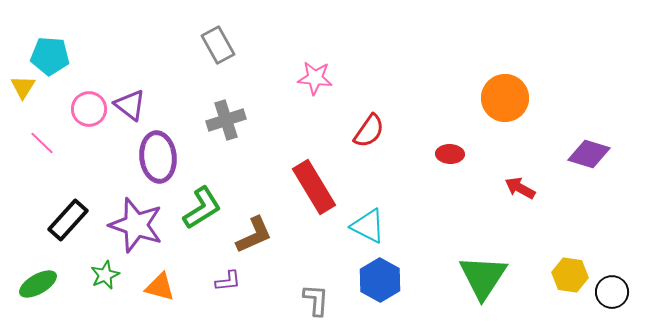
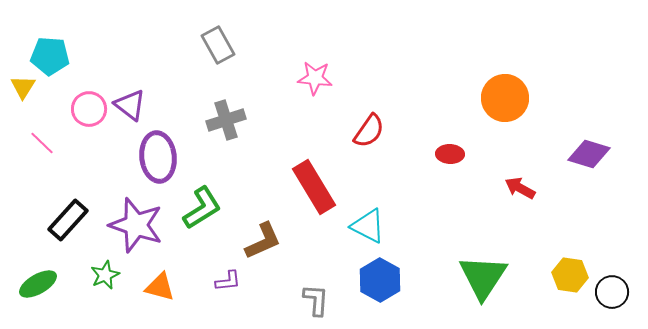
brown L-shape: moved 9 px right, 6 px down
